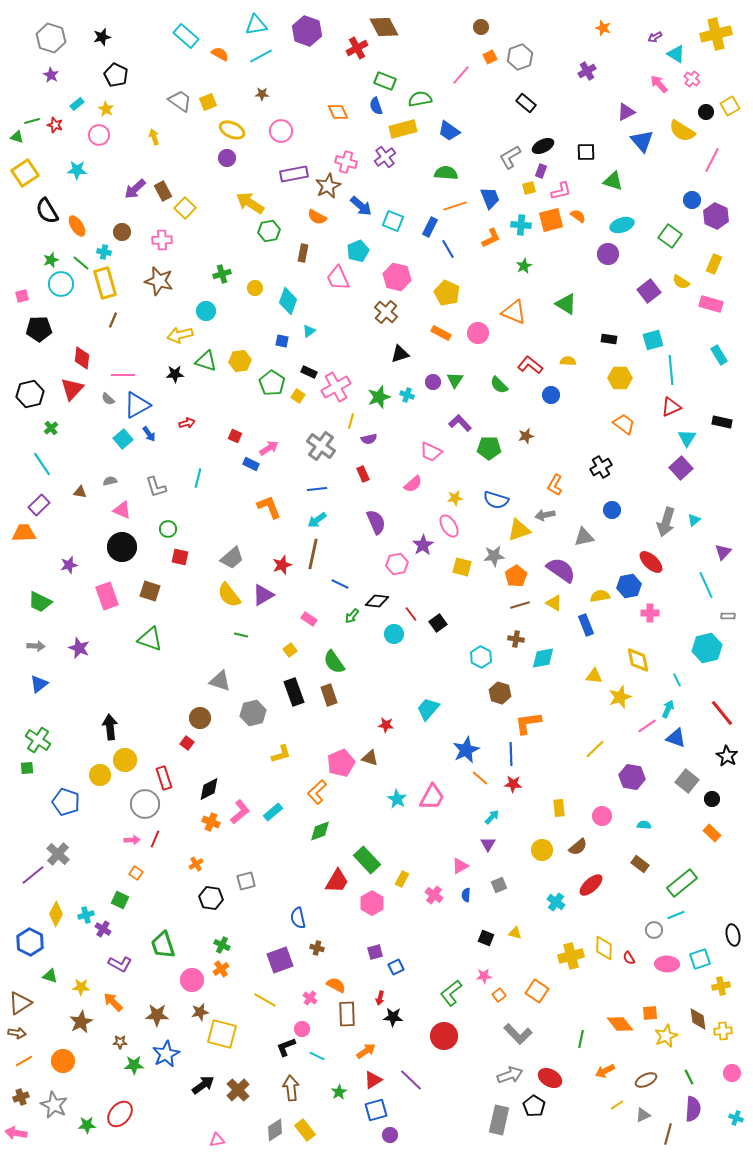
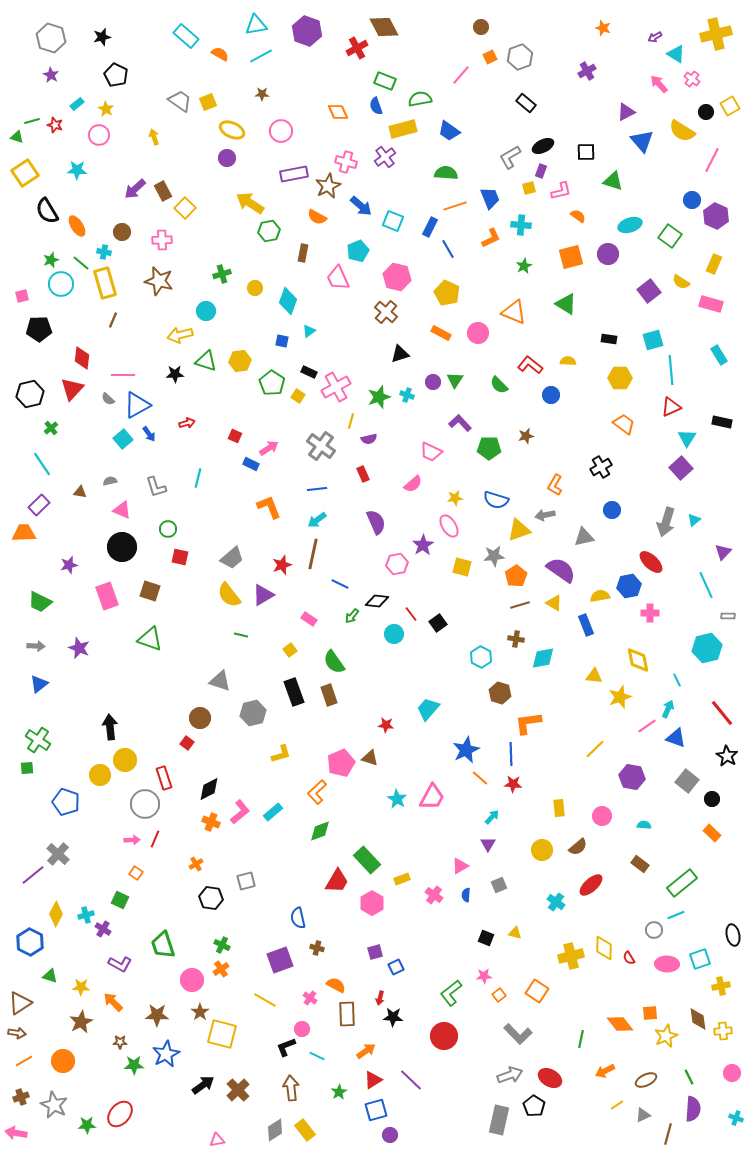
orange square at (551, 220): moved 20 px right, 37 px down
cyan ellipse at (622, 225): moved 8 px right
yellow rectangle at (402, 879): rotated 42 degrees clockwise
brown star at (200, 1012): rotated 24 degrees counterclockwise
